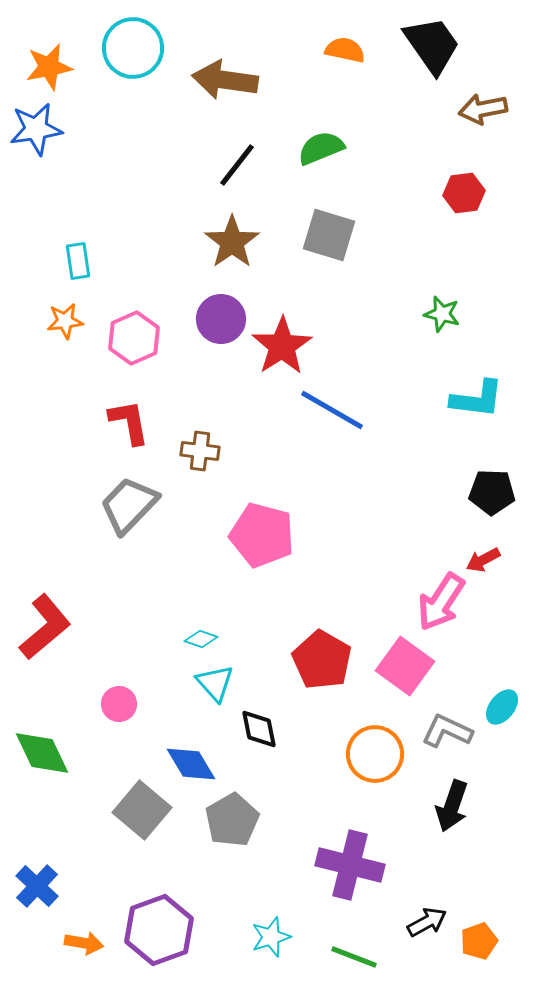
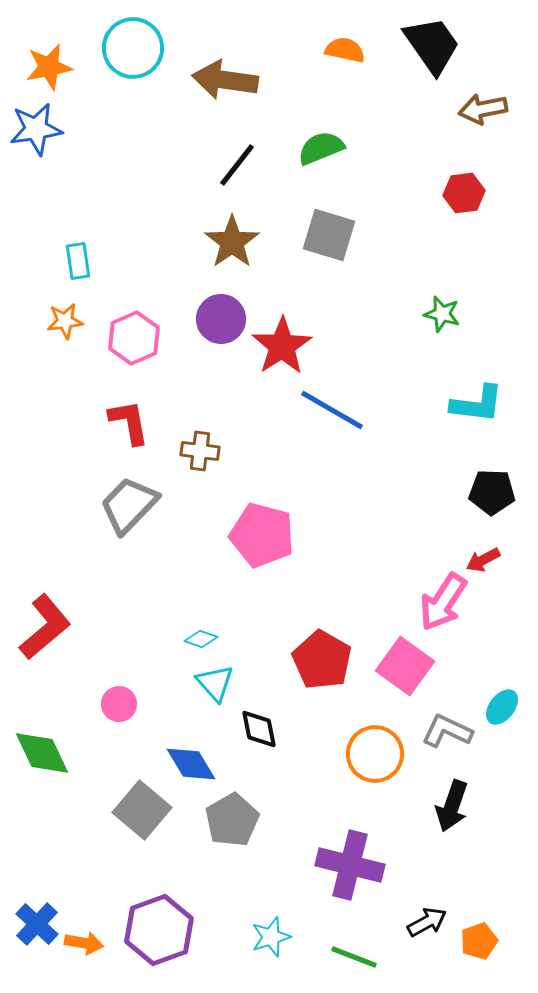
cyan L-shape at (477, 399): moved 5 px down
pink arrow at (441, 602): moved 2 px right
blue cross at (37, 886): moved 38 px down
